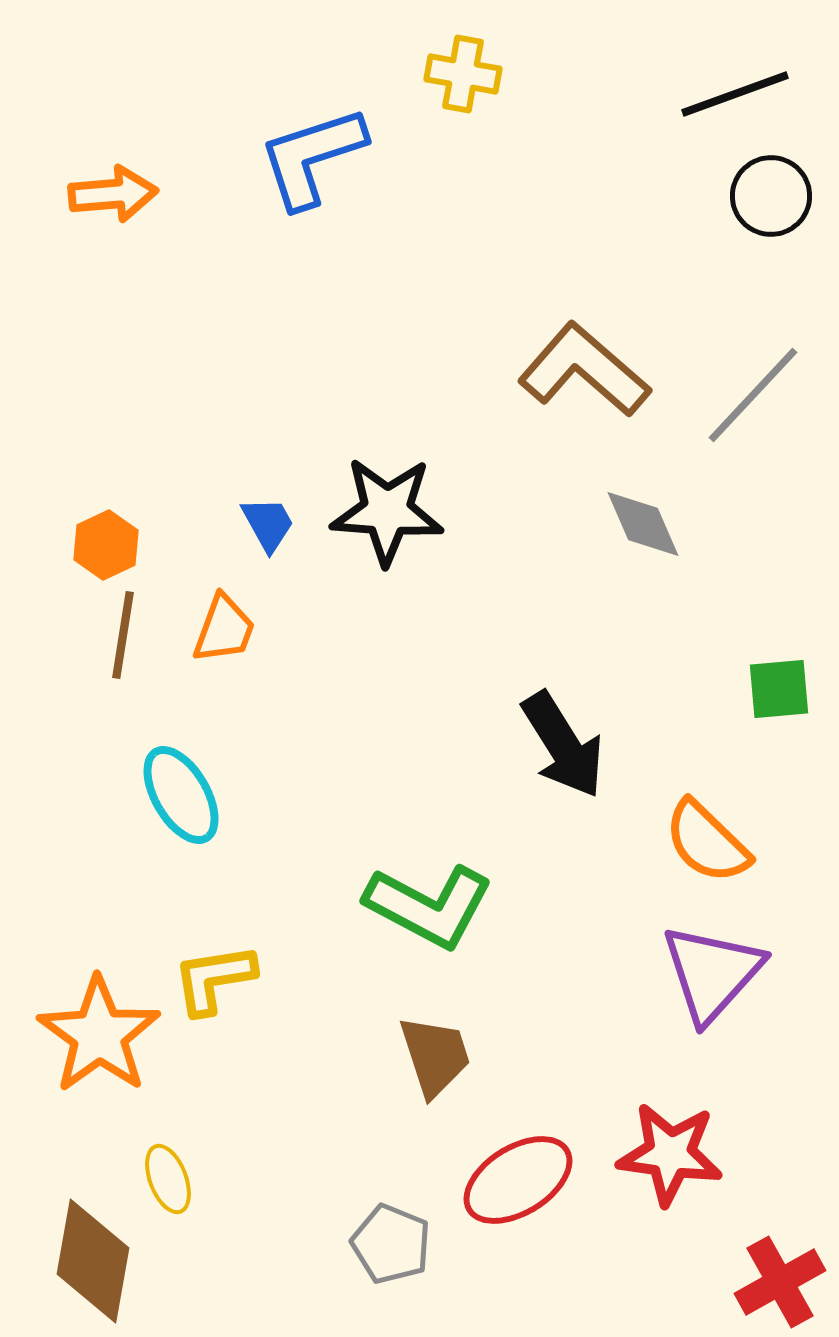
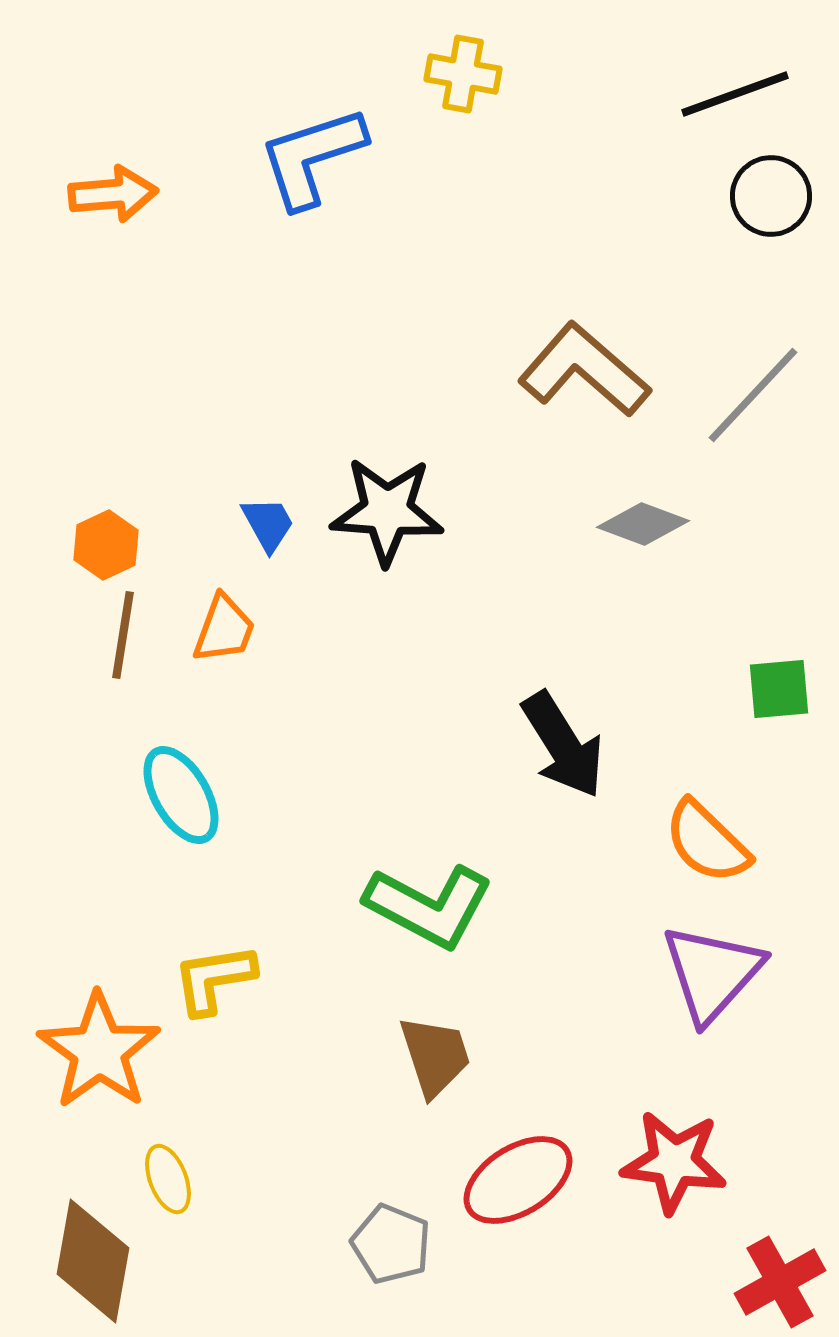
gray diamond: rotated 46 degrees counterclockwise
orange star: moved 16 px down
red star: moved 4 px right, 8 px down
